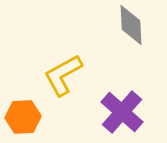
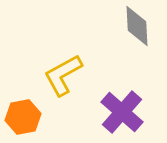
gray diamond: moved 6 px right, 1 px down
orange hexagon: rotated 8 degrees counterclockwise
